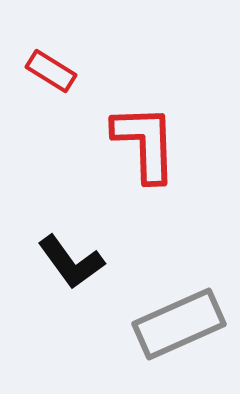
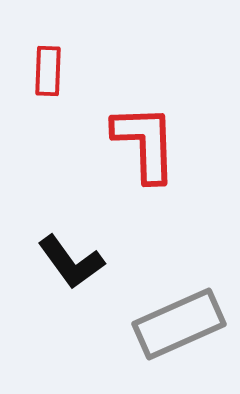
red rectangle: moved 3 px left; rotated 60 degrees clockwise
